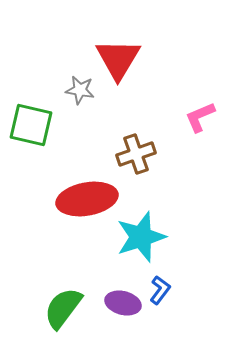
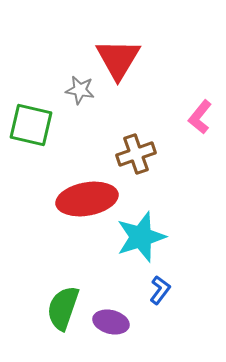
pink L-shape: rotated 28 degrees counterclockwise
purple ellipse: moved 12 px left, 19 px down
green semicircle: rotated 18 degrees counterclockwise
